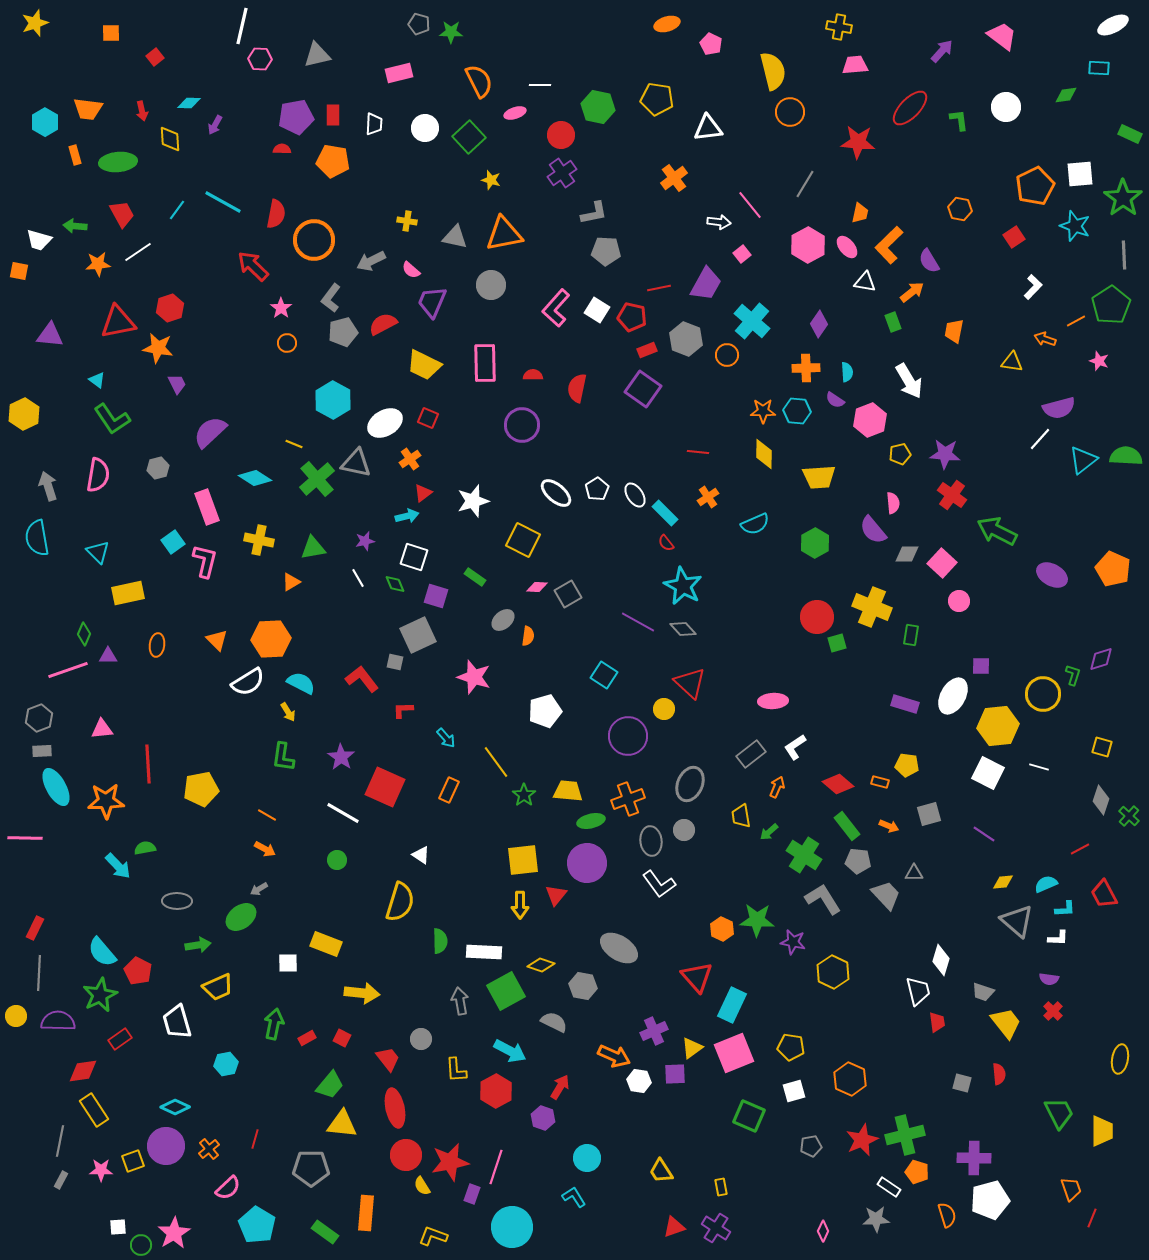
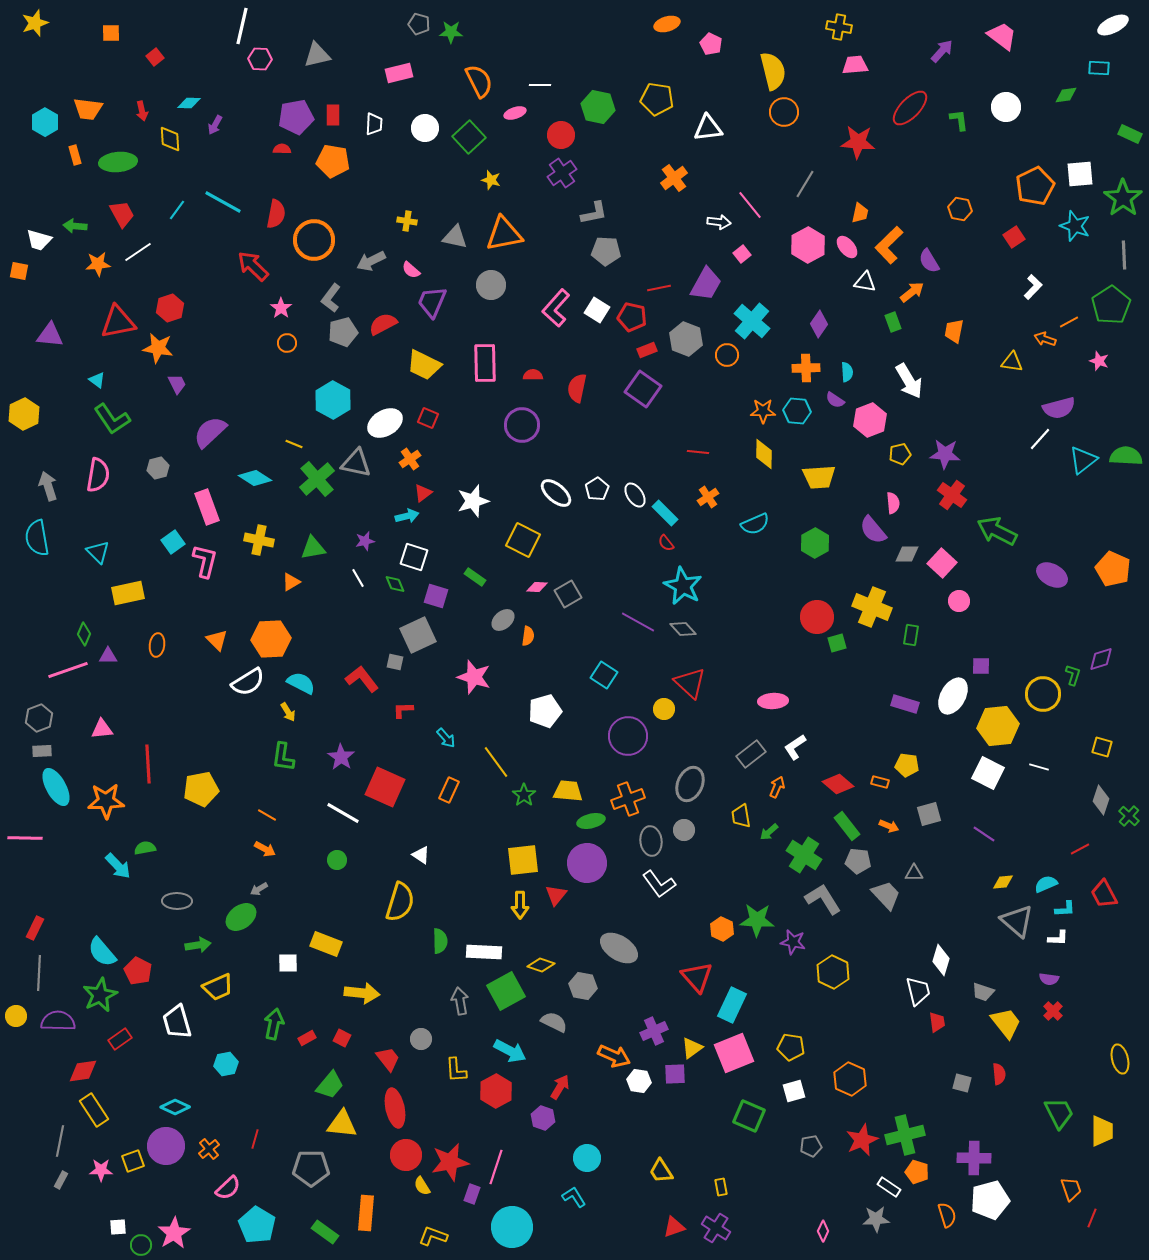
orange circle at (790, 112): moved 6 px left
orange line at (1076, 321): moved 7 px left, 1 px down
yellow ellipse at (1120, 1059): rotated 24 degrees counterclockwise
